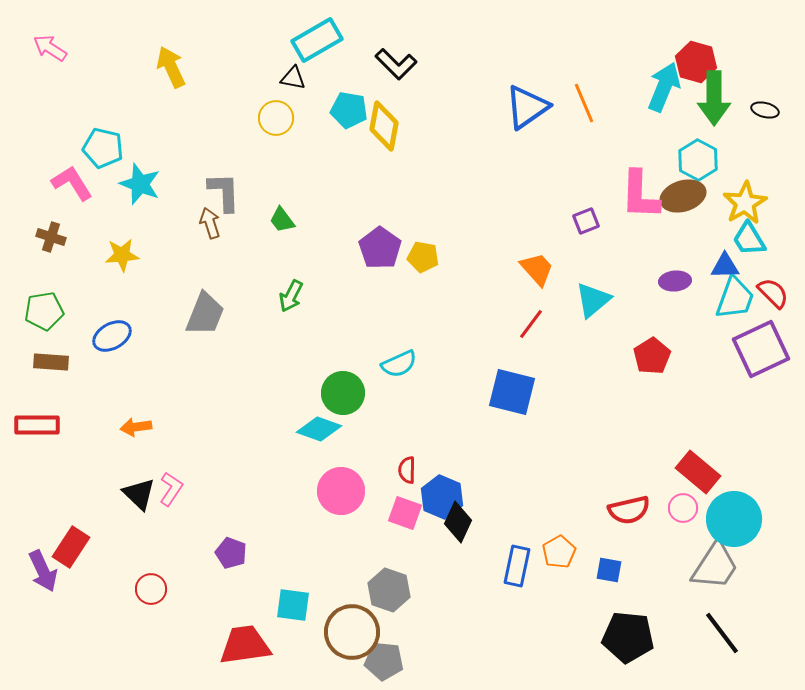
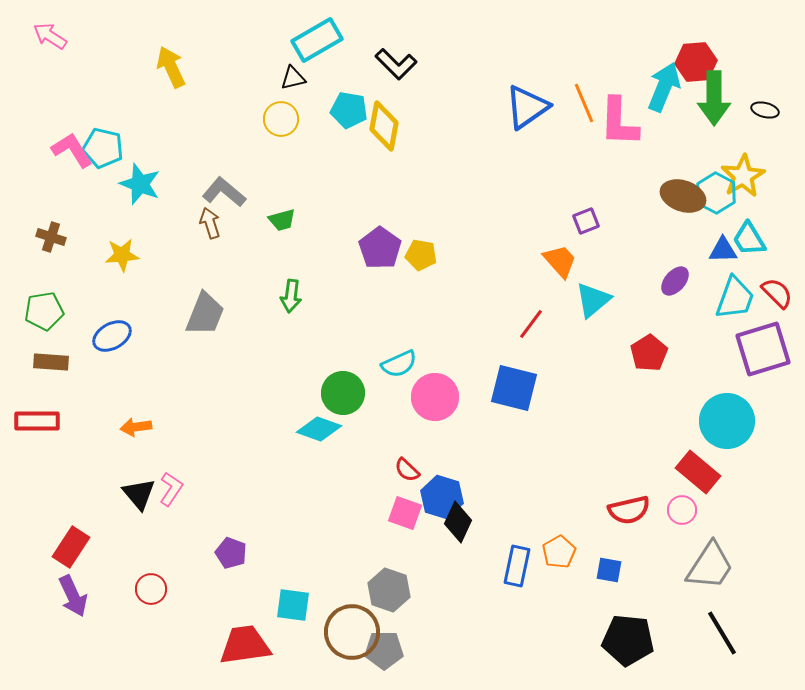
pink arrow at (50, 48): moved 12 px up
red hexagon at (696, 62): rotated 21 degrees counterclockwise
black triangle at (293, 78): rotated 24 degrees counterclockwise
yellow circle at (276, 118): moved 5 px right, 1 px down
cyan hexagon at (698, 160): moved 18 px right, 33 px down
pink L-shape at (72, 183): moved 33 px up
gray L-shape at (224, 192): rotated 48 degrees counterclockwise
pink L-shape at (640, 195): moved 21 px left, 73 px up
brown ellipse at (683, 196): rotated 36 degrees clockwise
yellow star at (745, 203): moved 2 px left, 27 px up
green trapezoid at (282, 220): rotated 68 degrees counterclockwise
yellow pentagon at (423, 257): moved 2 px left, 2 px up
blue triangle at (725, 266): moved 2 px left, 16 px up
orange trapezoid at (537, 269): moved 23 px right, 8 px up
purple ellipse at (675, 281): rotated 44 degrees counterclockwise
red semicircle at (773, 293): moved 4 px right
green arrow at (291, 296): rotated 20 degrees counterclockwise
purple square at (761, 349): moved 2 px right; rotated 8 degrees clockwise
red pentagon at (652, 356): moved 3 px left, 3 px up
blue square at (512, 392): moved 2 px right, 4 px up
red rectangle at (37, 425): moved 4 px up
red semicircle at (407, 470): rotated 48 degrees counterclockwise
pink circle at (341, 491): moved 94 px right, 94 px up
black triangle at (139, 494): rotated 6 degrees clockwise
blue hexagon at (442, 497): rotated 6 degrees counterclockwise
pink circle at (683, 508): moved 1 px left, 2 px down
cyan circle at (734, 519): moved 7 px left, 98 px up
gray trapezoid at (715, 566): moved 5 px left
purple arrow at (43, 571): moved 30 px right, 25 px down
black line at (722, 633): rotated 6 degrees clockwise
black pentagon at (628, 637): moved 3 px down
gray pentagon at (384, 661): moved 11 px up; rotated 6 degrees counterclockwise
